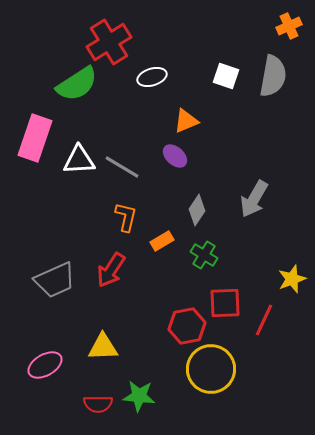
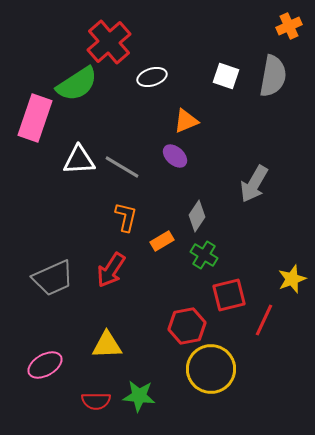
red cross: rotated 9 degrees counterclockwise
pink rectangle: moved 20 px up
gray arrow: moved 15 px up
gray diamond: moved 6 px down
gray trapezoid: moved 2 px left, 2 px up
red square: moved 4 px right, 8 px up; rotated 12 degrees counterclockwise
yellow triangle: moved 4 px right, 2 px up
red semicircle: moved 2 px left, 3 px up
